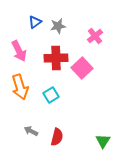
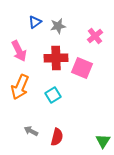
pink square: rotated 25 degrees counterclockwise
orange arrow: rotated 40 degrees clockwise
cyan square: moved 2 px right
